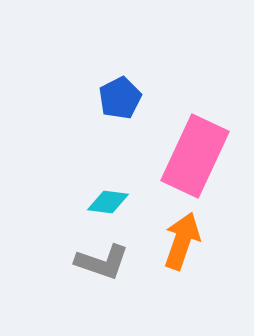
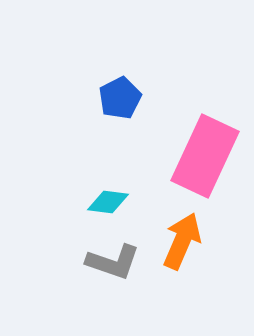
pink rectangle: moved 10 px right
orange arrow: rotated 4 degrees clockwise
gray L-shape: moved 11 px right
